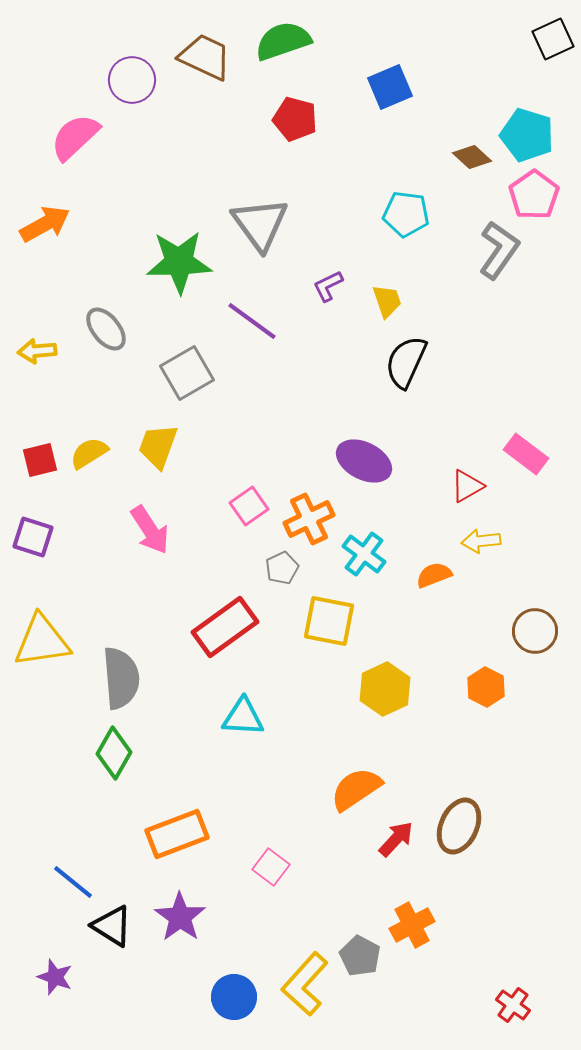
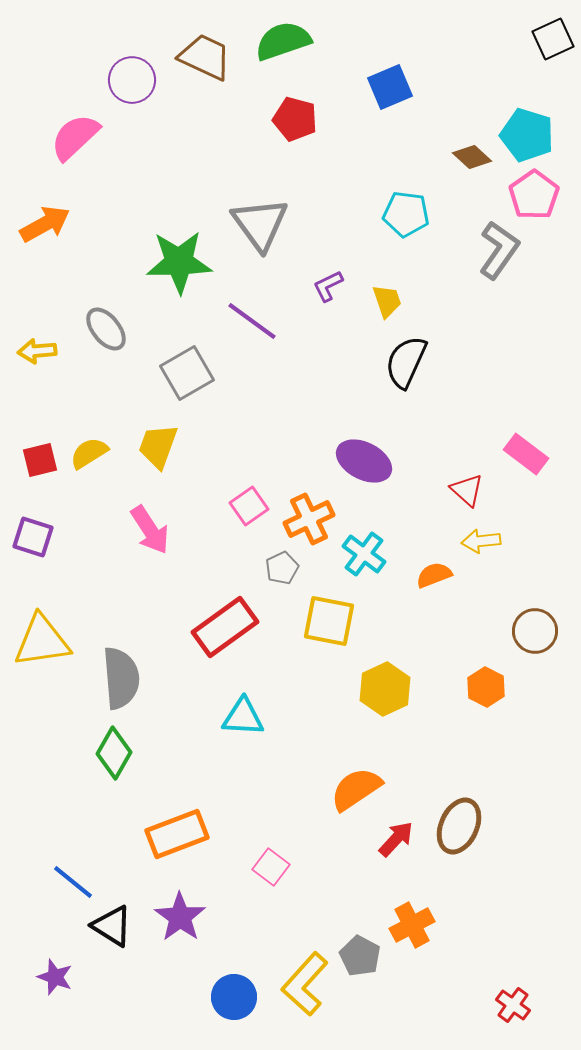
red triangle at (467, 486): moved 4 px down; rotated 48 degrees counterclockwise
